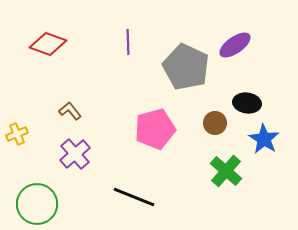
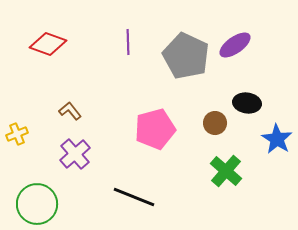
gray pentagon: moved 11 px up
blue star: moved 13 px right
